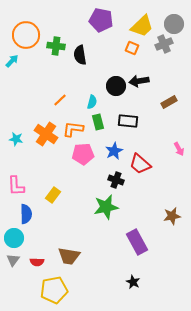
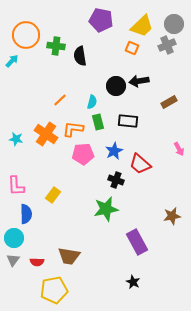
gray cross: moved 3 px right, 1 px down
black semicircle: moved 1 px down
green star: moved 2 px down
